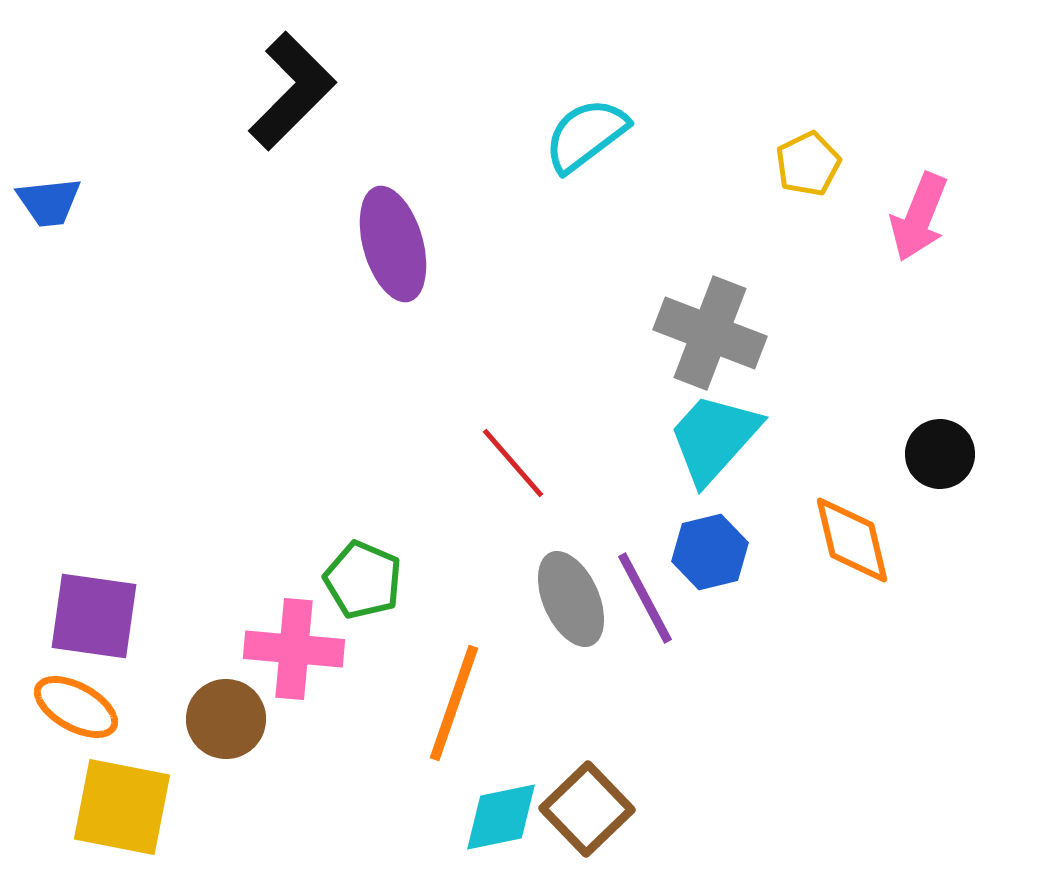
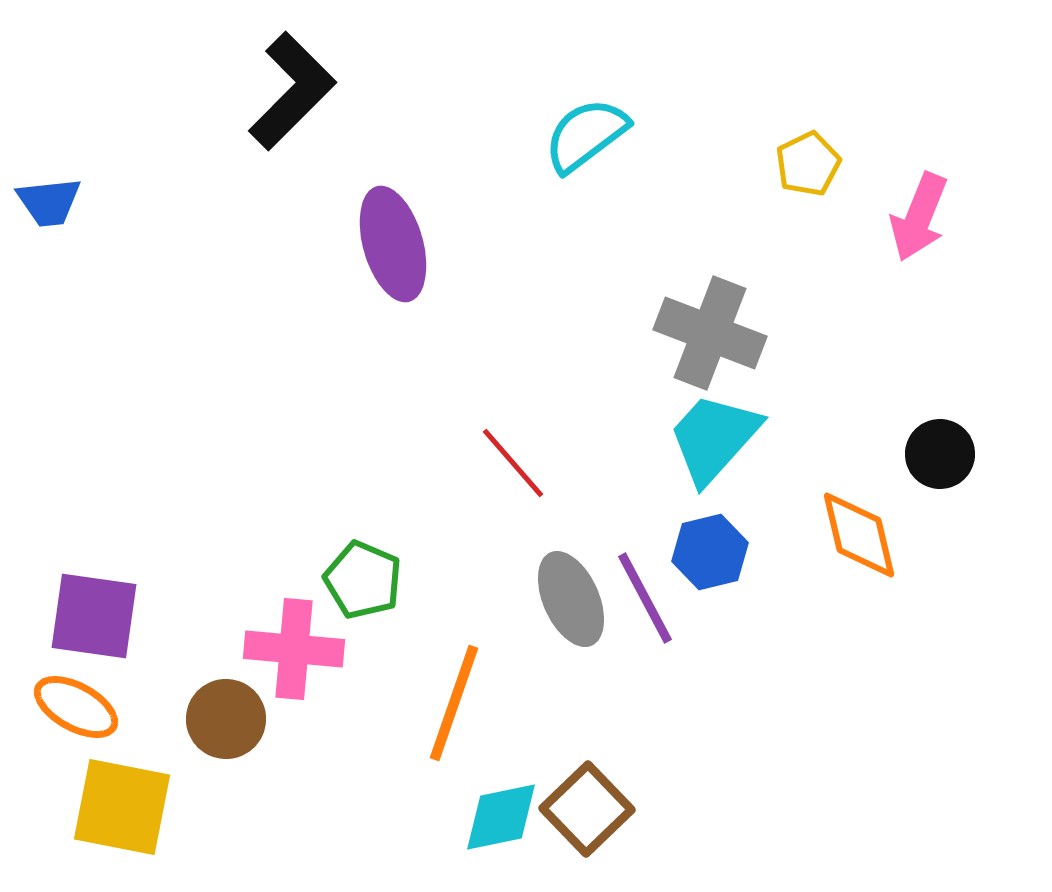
orange diamond: moved 7 px right, 5 px up
